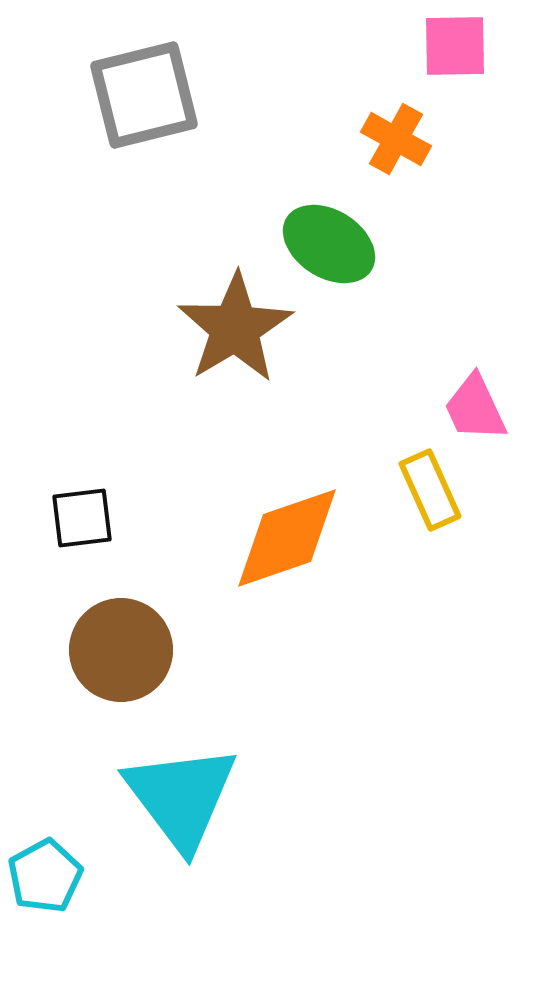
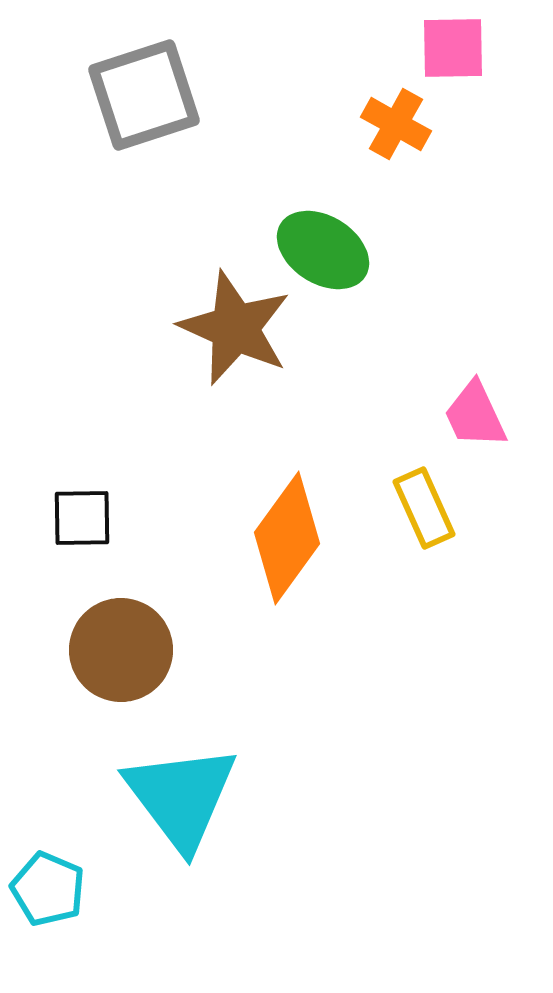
pink square: moved 2 px left, 2 px down
gray square: rotated 4 degrees counterclockwise
orange cross: moved 15 px up
green ellipse: moved 6 px left, 6 px down
brown star: rotated 17 degrees counterclockwise
pink trapezoid: moved 7 px down
yellow rectangle: moved 6 px left, 18 px down
black square: rotated 6 degrees clockwise
orange diamond: rotated 35 degrees counterclockwise
cyan pentagon: moved 3 px right, 13 px down; rotated 20 degrees counterclockwise
